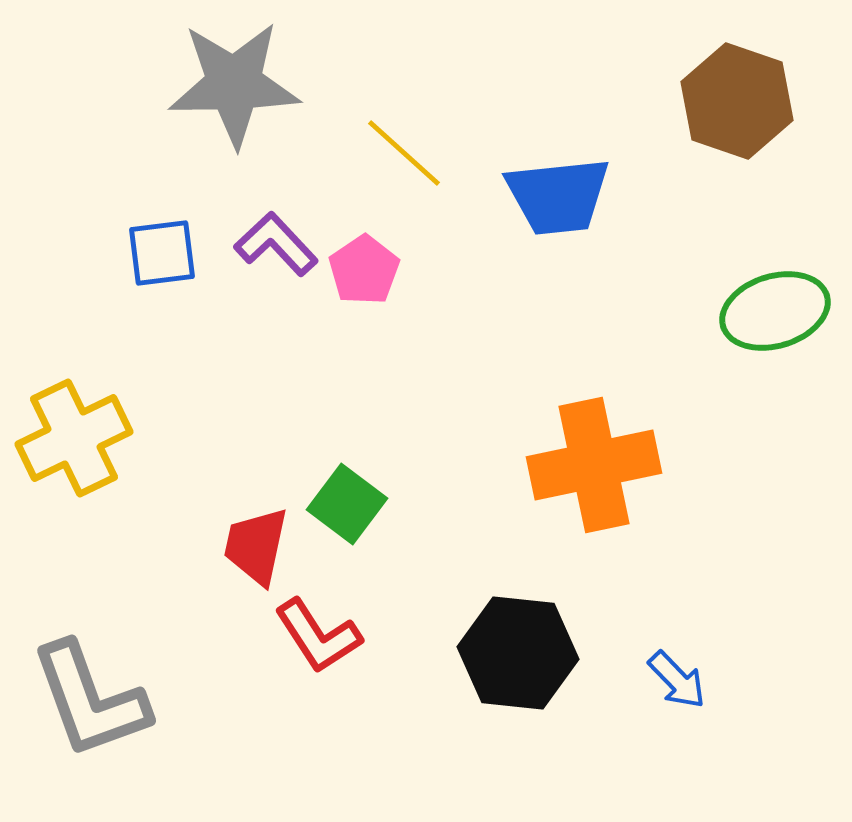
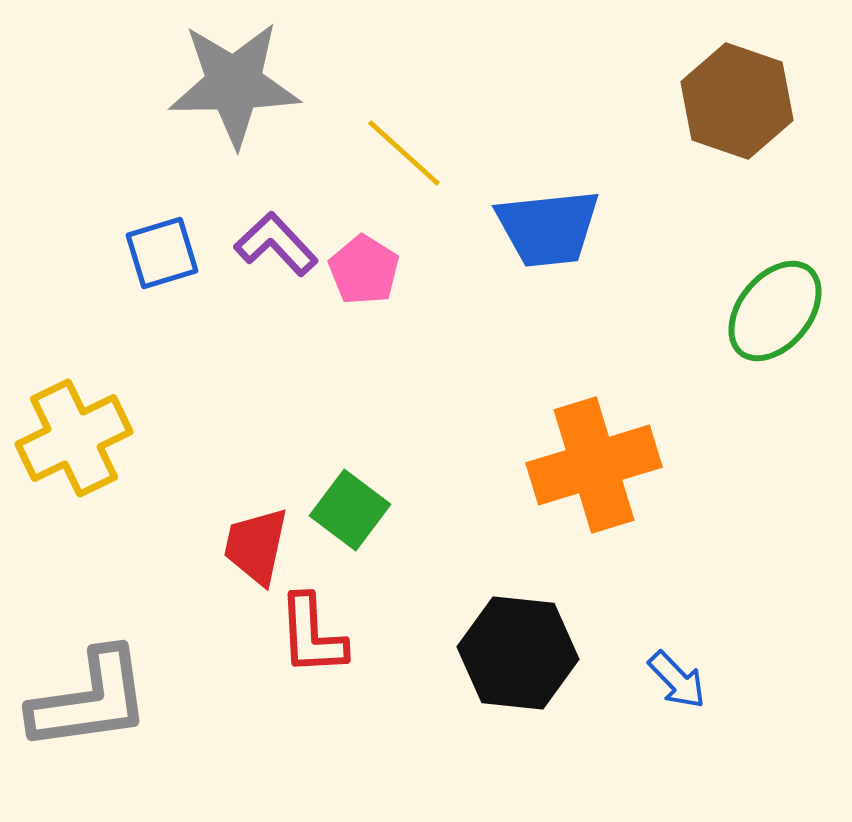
blue trapezoid: moved 10 px left, 32 px down
blue square: rotated 10 degrees counterclockwise
pink pentagon: rotated 6 degrees counterclockwise
green ellipse: rotated 34 degrees counterclockwise
orange cross: rotated 5 degrees counterclockwise
green square: moved 3 px right, 6 px down
red L-shape: moved 6 px left, 1 px up; rotated 30 degrees clockwise
gray L-shape: rotated 78 degrees counterclockwise
